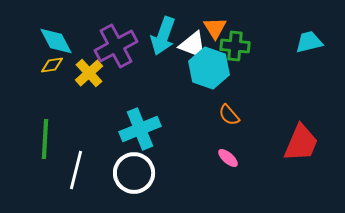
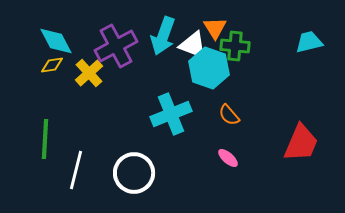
cyan cross: moved 31 px right, 15 px up
